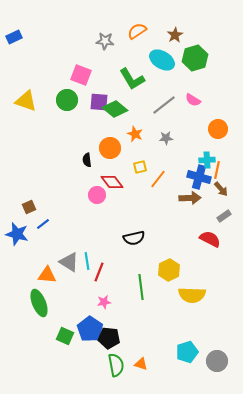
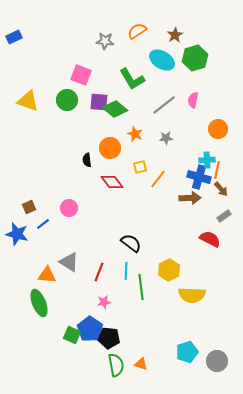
pink semicircle at (193, 100): rotated 70 degrees clockwise
yellow triangle at (26, 101): moved 2 px right
pink circle at (97, 195): moved 28 px left, 13 px down
black semicircle at (134, 238): moved 3 px left, 5 px down; rotated 130 degrees counterclockwise
cyan line at (87, 261): moved 39 px right, 10 px down; rotated 12 degrees clockwise
green square at (65, 336): moved 7 px right, 1 px up
